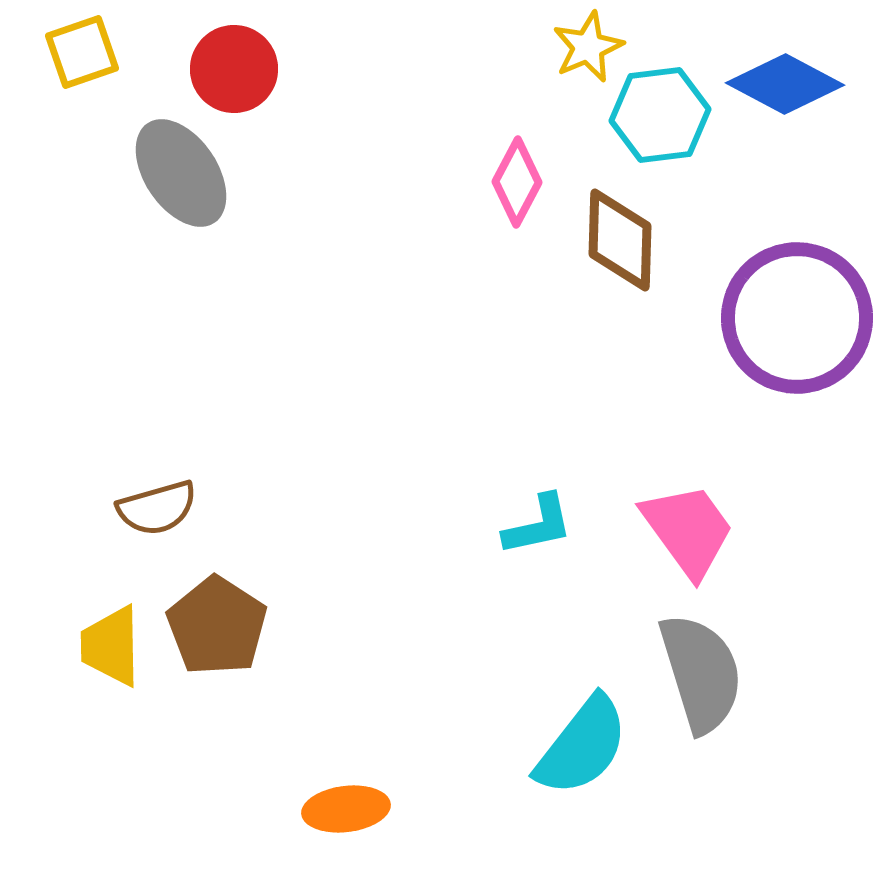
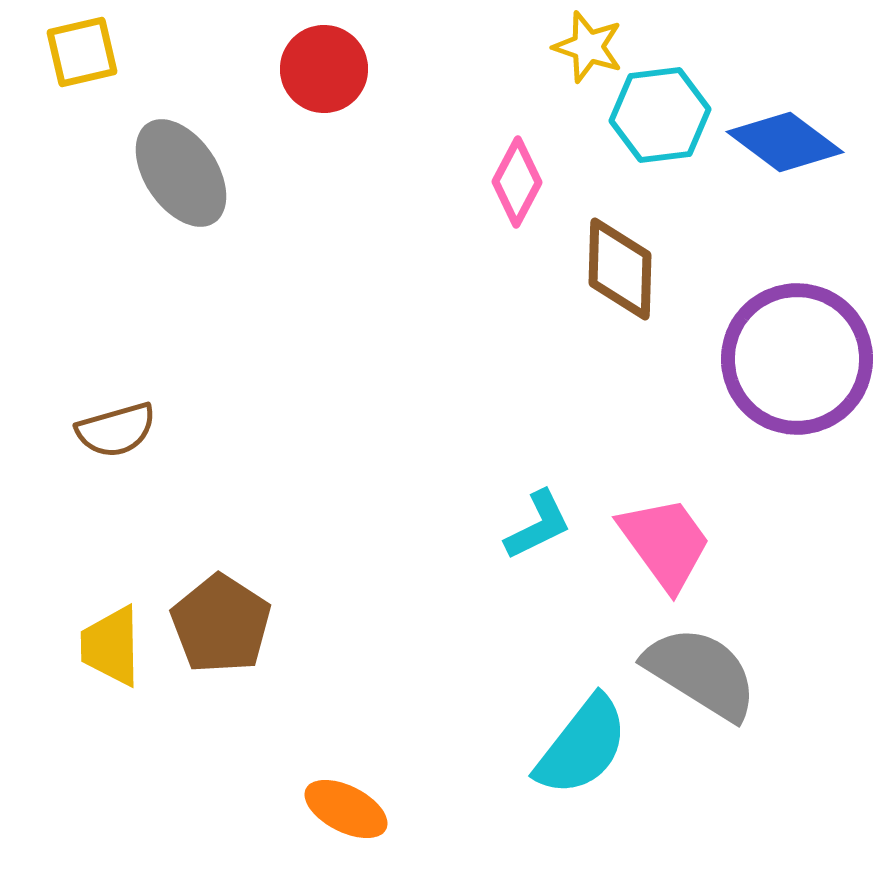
yellow star: rotated 30 degrees counterclockwise
yellow square: rotated 6 degrees clockwise
red circle: moved 90 px right
blue diamond: moved 58 px down; rotated 9 degrees clockwise
brown diamond: moved 29 px down
purple circle: moved 41 px down
brown semicircle: moved 41 px left, 78 px up
cyan L-shape: rotated 14 degrees counterclockwise
pink trapezoid: moved 23 px left, 13 px down
brown pentagon: moved 4 px right, 2 px up
gray semicircle: rotated 41 degrees counterclockwise
orange ellipse: rotated 34 degrees clockwise
